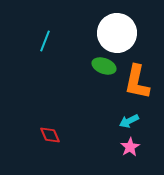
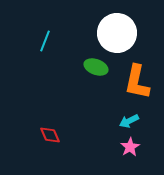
green ellipse: moved 8 px left, 1 px down
